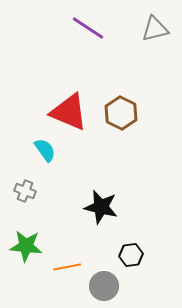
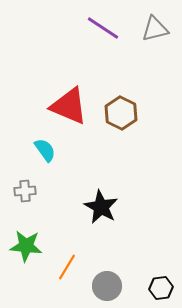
purple line: moved 15 px right
red triangle: moved 6 px up
gray cross: rotated 25 degrees counterclockwise
black star: rotated 16 degrees clockwise
black hexagon: moved 30 px right, 33 px down
orange line: rotated 48 degrees counterclockwise
gray circle: moved 3 px right
